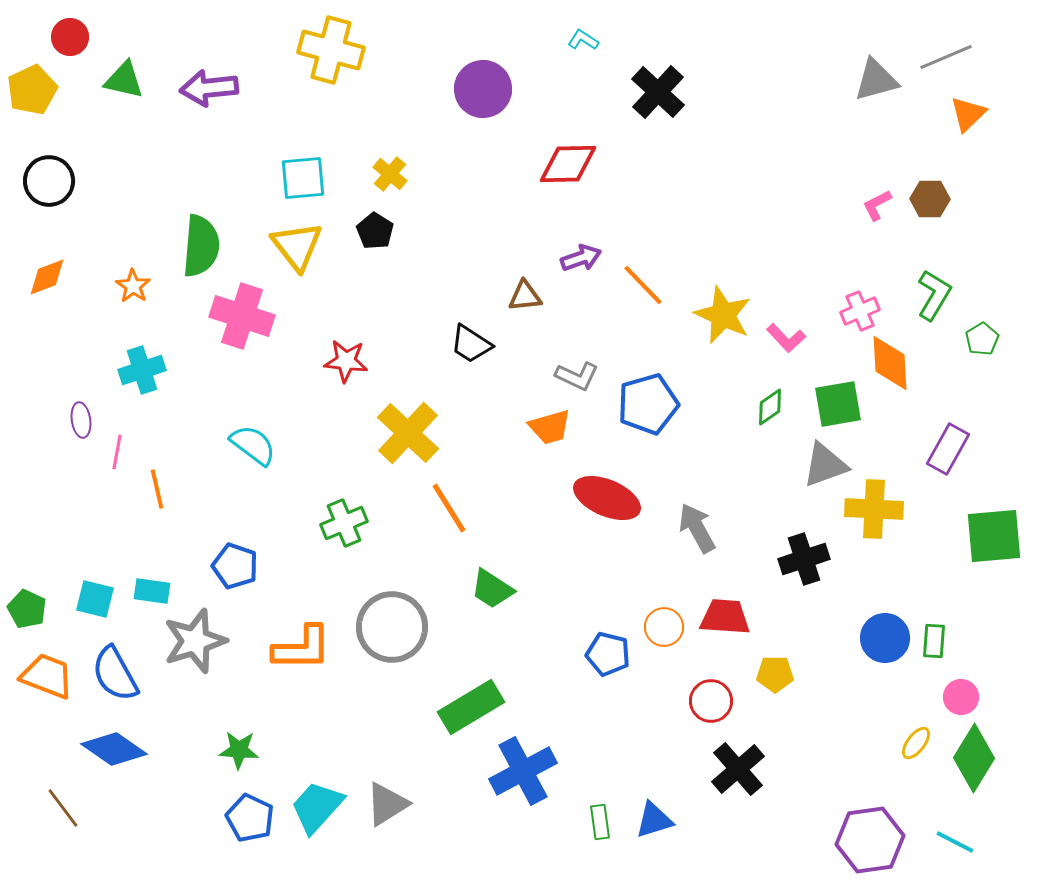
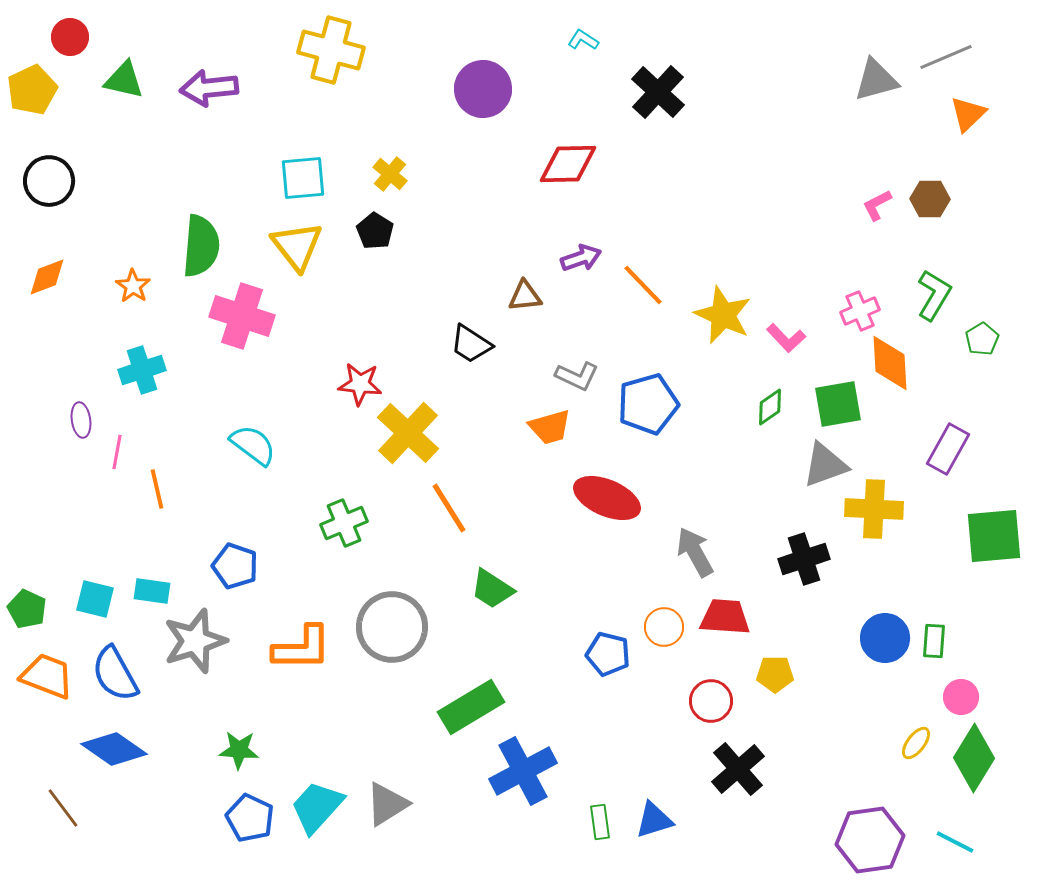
red star at (346, 361): moved 14 px right, 23 px down
gray arrow at (697, 528): moved 2 px left, 24 px down
